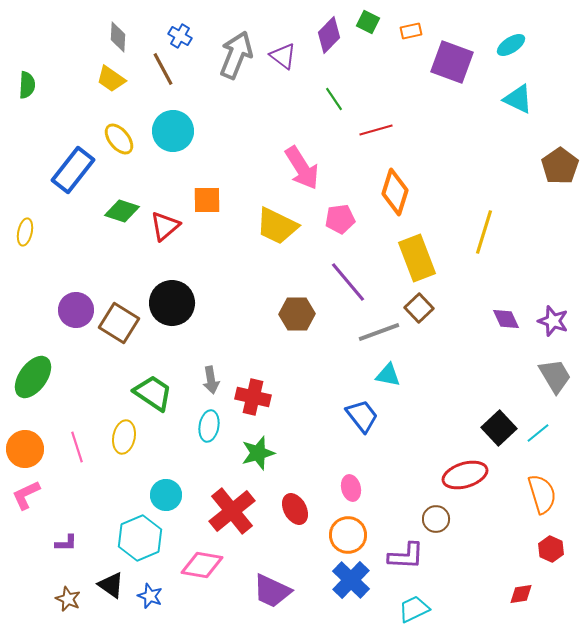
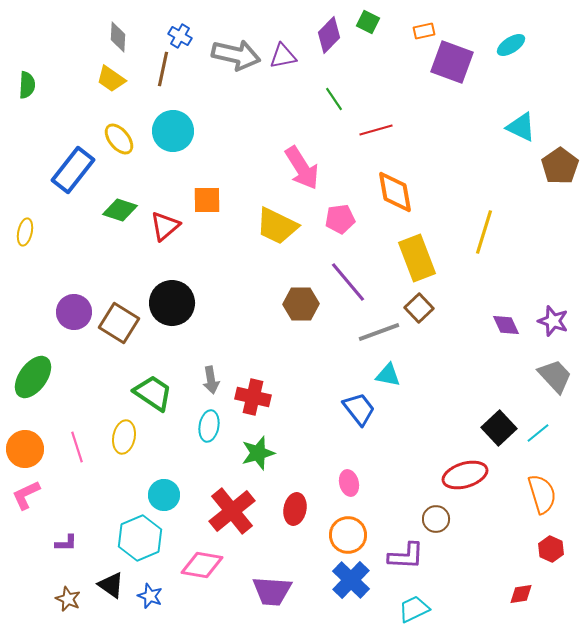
orange rectangle at (411, 31): moved 13 px right
gray arrow at (236, 55): rotated 81 degrees clockwise
purple triangle at (283, 56): rotated 48 degrees counterclockwise
brown line at (163, 69): rotated 40 degrees clockwise
cyan triangle at (518, 99): moved 3 px right, 28 px down
orange diamond at (395, 192): rotated 27 degrees counterclockwise
green diamond at (122, 211): moved 2 px left, 1 px up
purple circle at (76, 310): moved 2 px left, 2 px down
brown hexagon at (297, 314): moved 4 px right, 10 px up
purple diamond at (506, 319): moved 6 px down
gray trapezoid at (555, 376): rotated 12 degrees counterclockwise
blue trapezoid at (362, 416): moved 3 px left, 7 px up
pink ellipse at (351, 488): moved 2 px left, 5 px up
cyan circle at (166, 495): moved 2 px left
red ellipse at (295, 509): rotated 40 degrees clockwise
purple trapezoid at (272, 591): rotated 21 degrees counterclockwise
